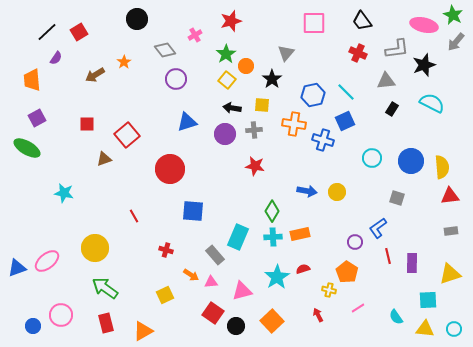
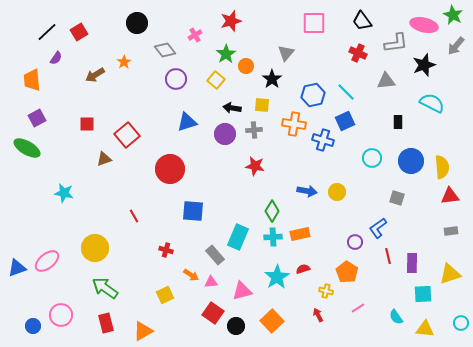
black circle at (137, 19): moved 4 px down
gray arrow at (456, 42): moved 4 px down
gray L-shape at (397, 49): moved 1 px left, 6 px up
yellow square at (227, 80): moved 11 px left
black rectangle at (392, 109): moved 6 px right, 13 px down; rotated 32 degrees counterclockwise
yellow cross at (329, 290): moved 3 px left, 1 px down
cyan square at (428, 300): moved 5 px left, 6 px up
cyan circle at (454, 329): moved 7 px right, 6 px up
